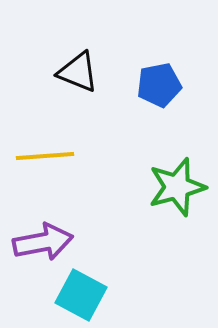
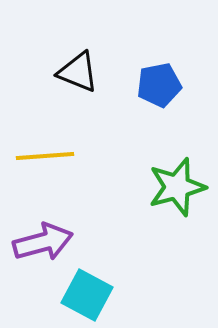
purple arrow: rotated 4 degrees counterclockwise
cyan square: moved 6 px right
